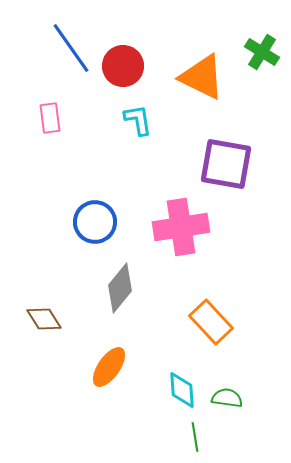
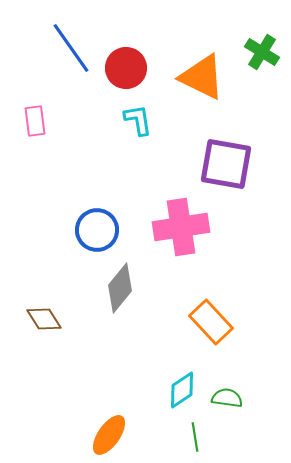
red circle: moved 3 px right, 2 px down
pink rectangle: moved 15 px left, 3 px down
blue circle: moved 2 px right, 8 px down
orange ellipse: moved 68 px down
cyan diamond: rotated 60 degrees clockwise
